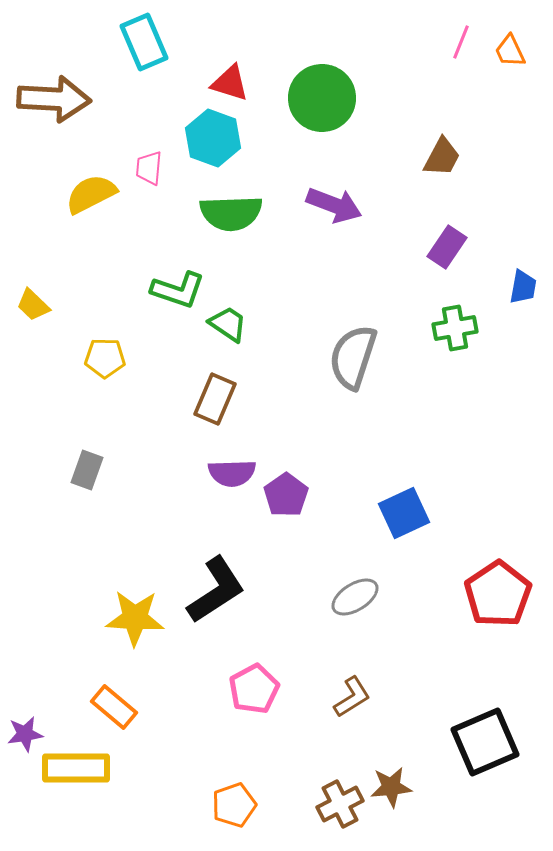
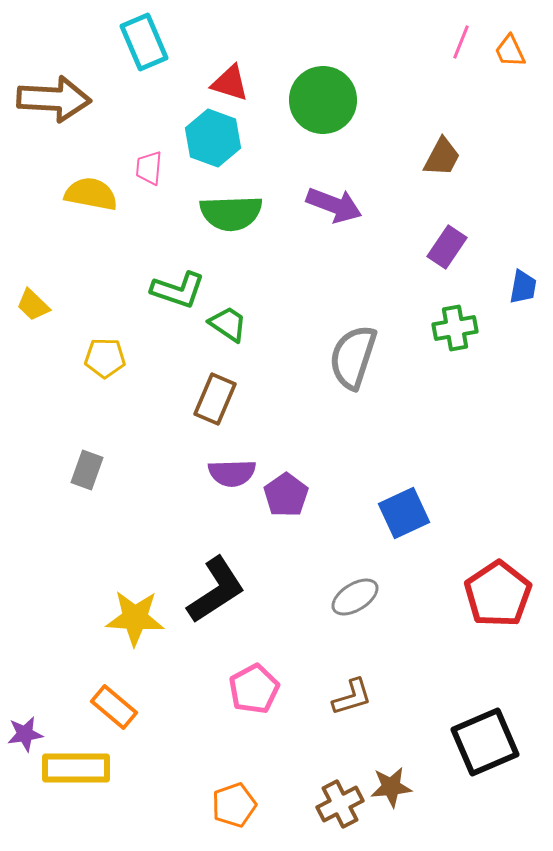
green circle: moved 1 px right, 2 px down
yellow semicircle: rotated 38 degrees clockwise
brown L-shape: rotated 15 degrees clockwise
